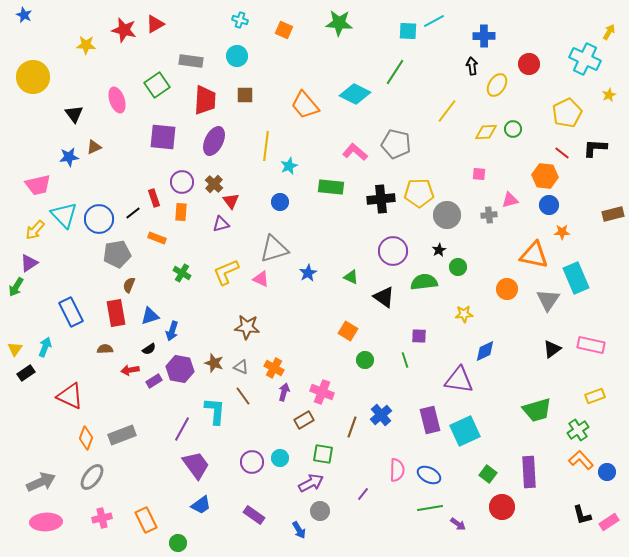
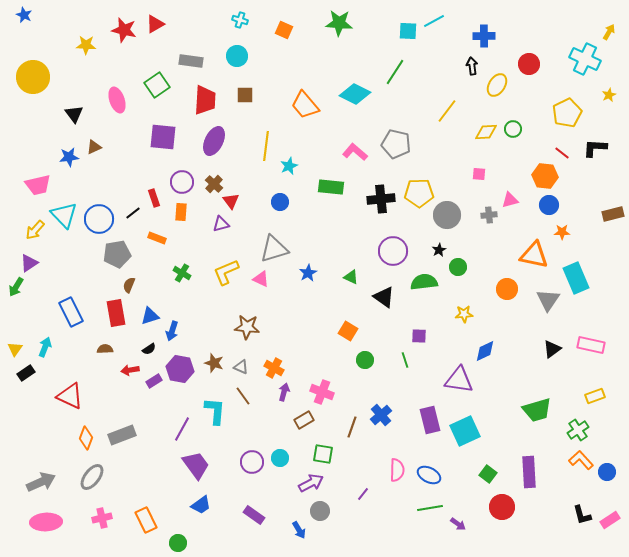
pink rectangle at (609, 522): moved 1 px right, 2 px up
